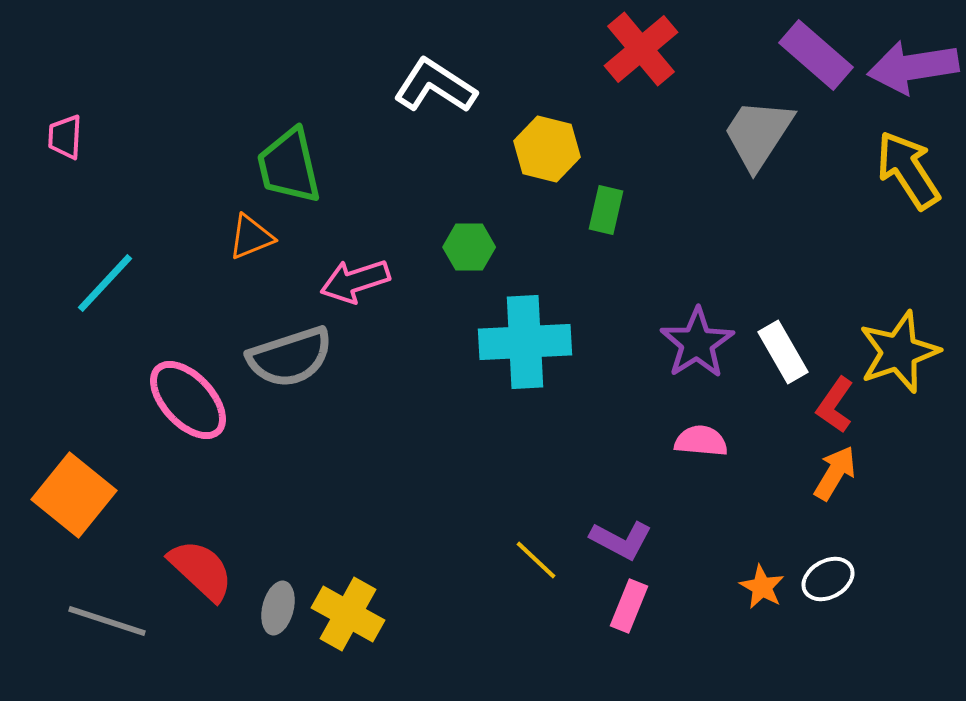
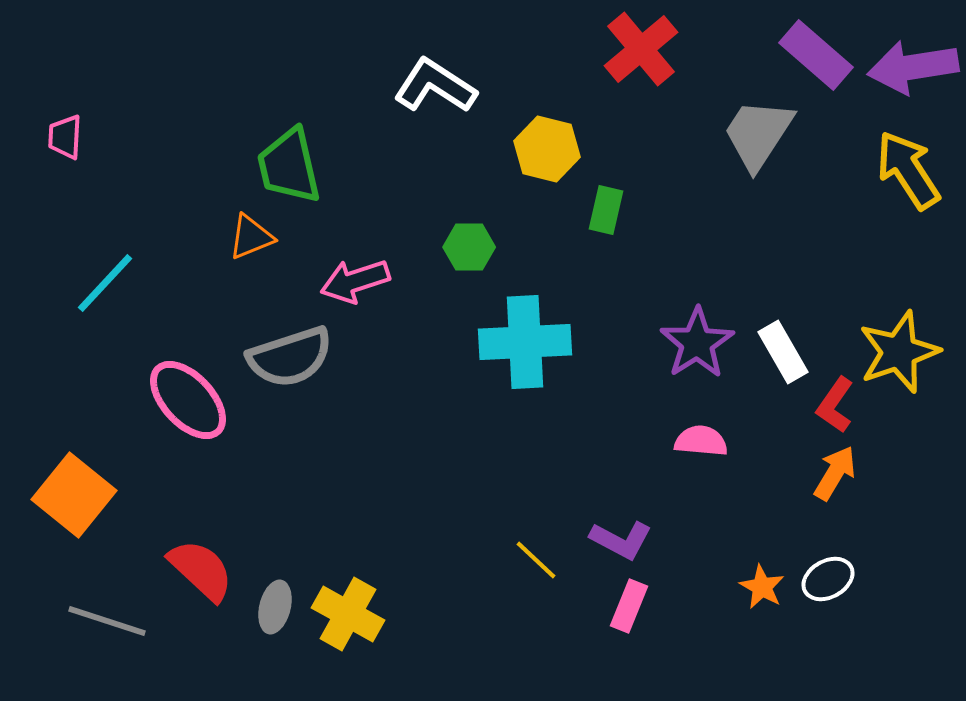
gray ellipse: moved 3 px left, 1 px up
